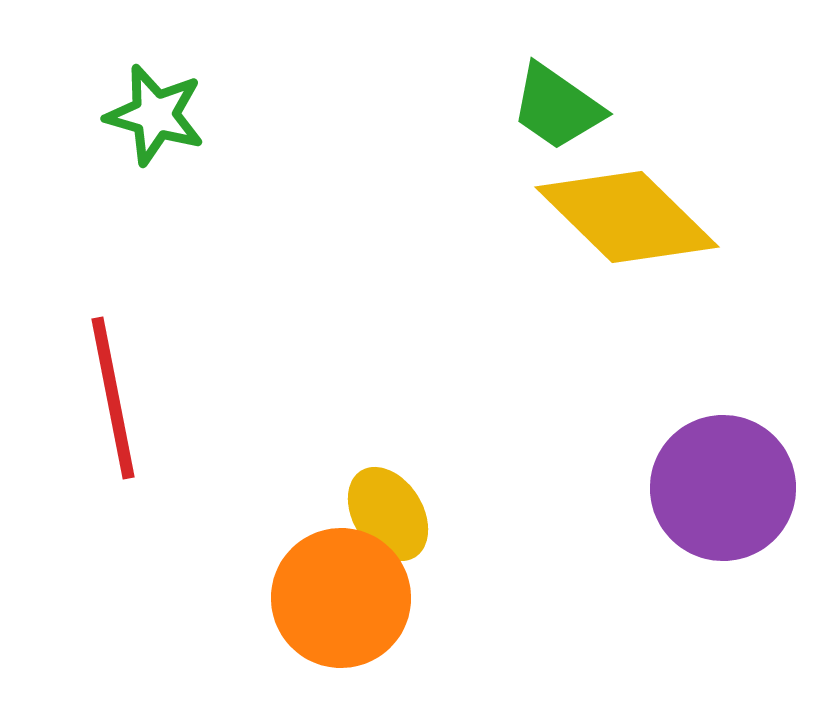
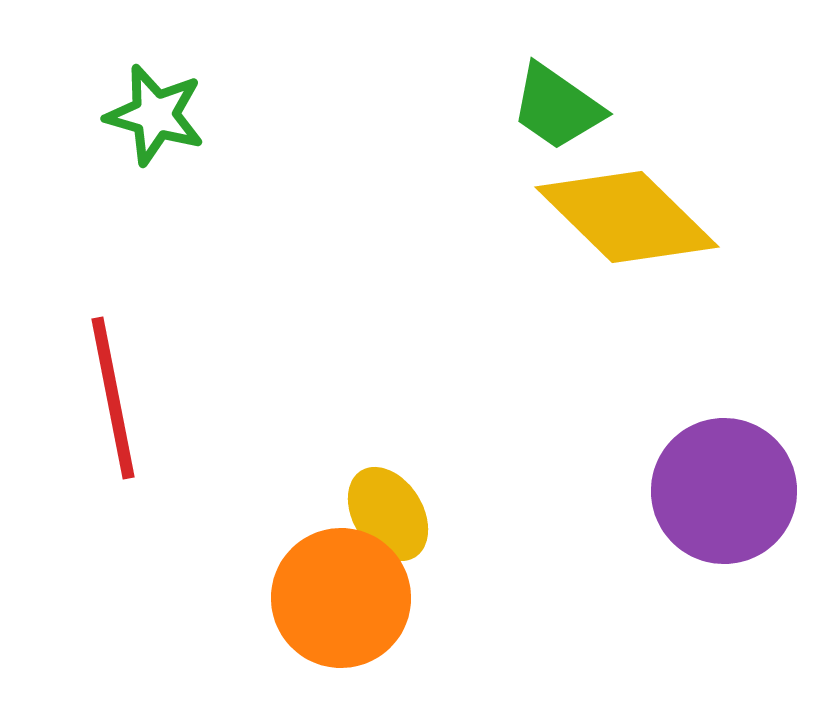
purple circle: moved 1 px right, 3 px down
